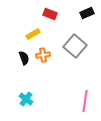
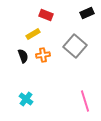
red rectangle: moved 4 px left, 1 px down
black semicircle: moved 1 px left, 2 px up
pink line: rotated 25 degrees counterclockwise
